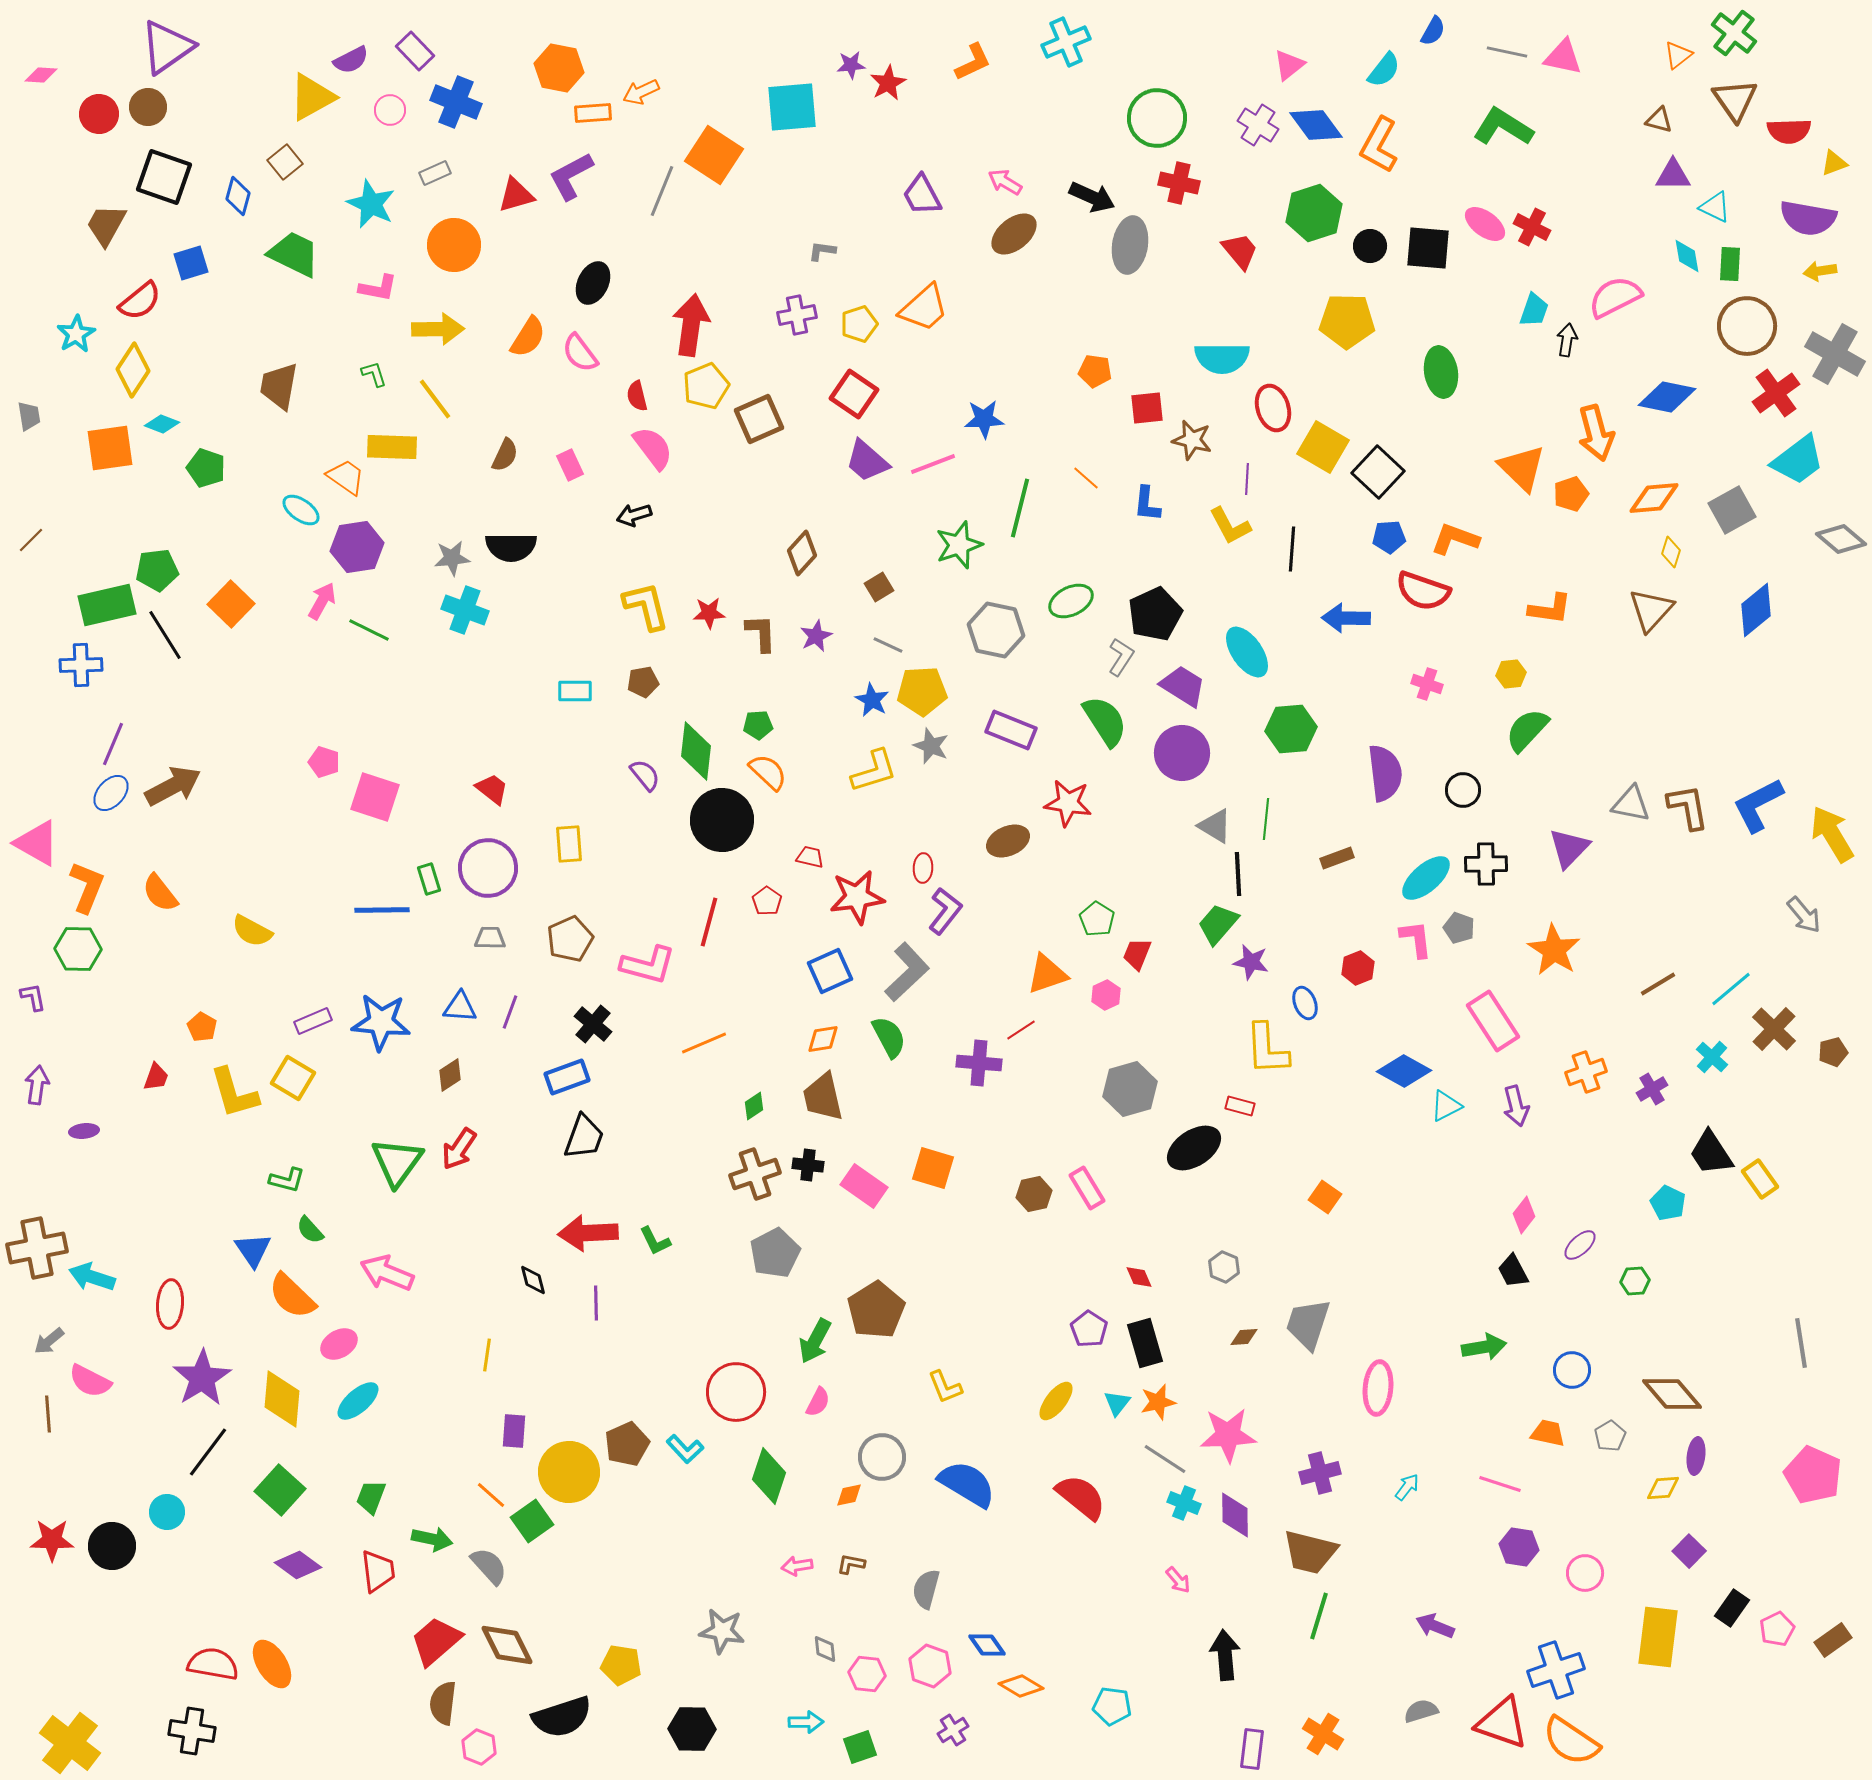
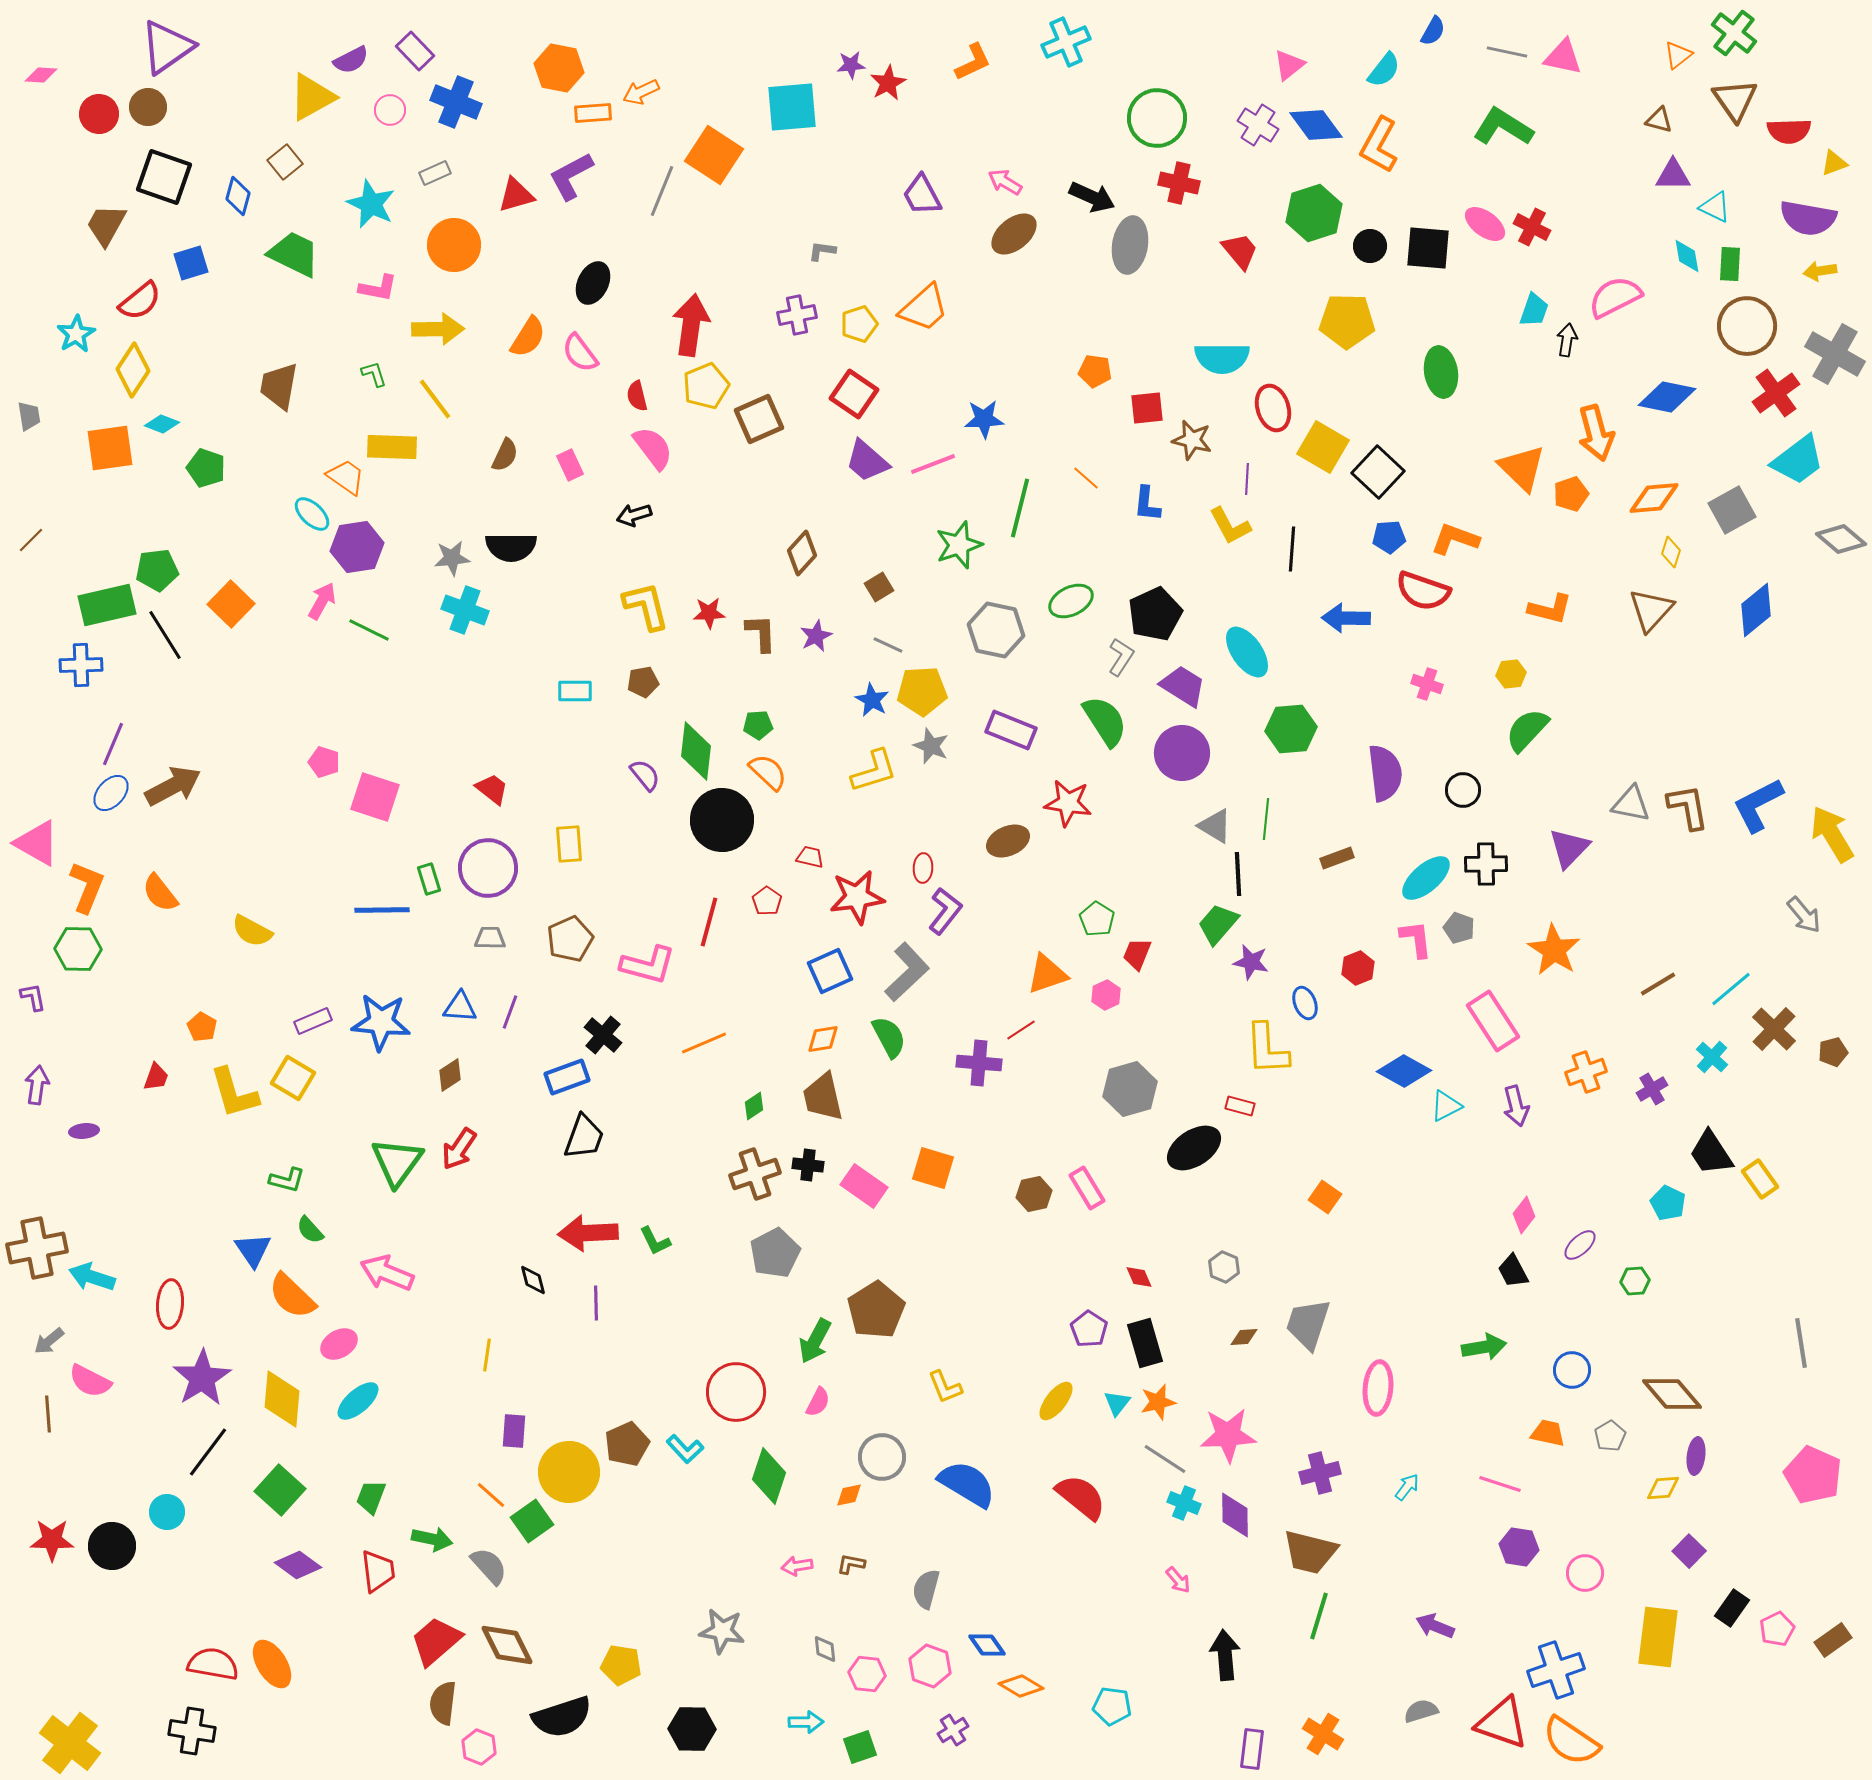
cyan ellipse at (301, 510): moved 11 px right, 4 px down; rotated 9 degrees clockwise
orange L-shape at (1550, 609): rotated 6 degrees clockwise
black cross at (593, 1024): moved 10 px right, 11 px down
